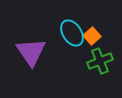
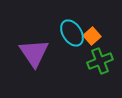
purple triangle: moved 3 px right, 1 px down
